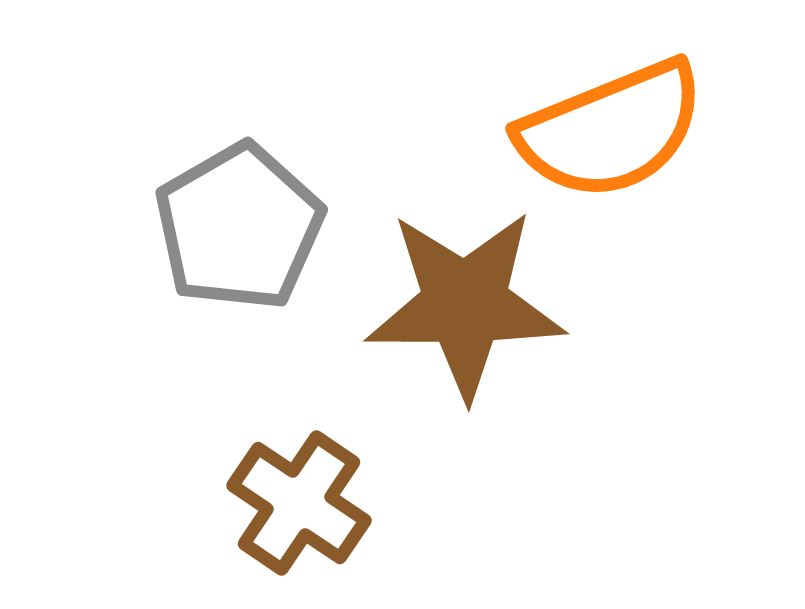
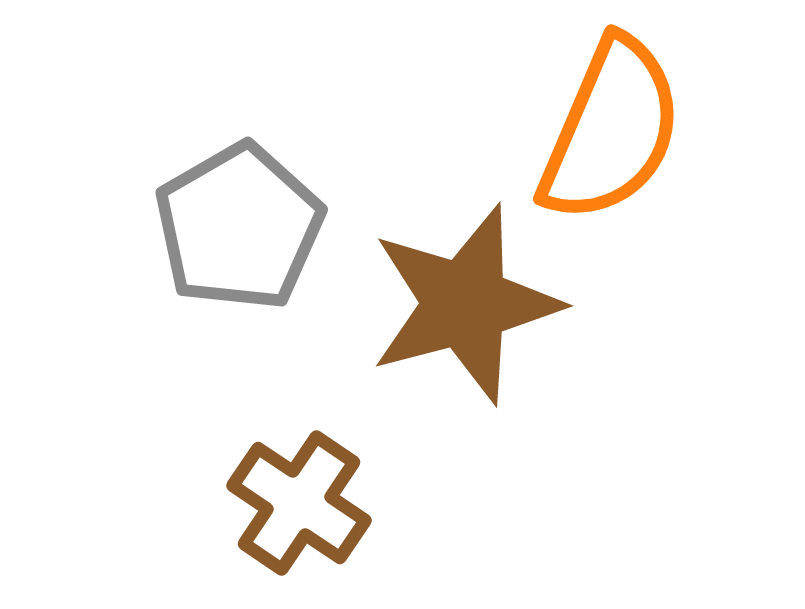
orange semicircle: rotated 45 degrees counterclockwise
brown star: rotated 15 degrees counterclockwise
